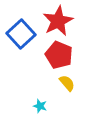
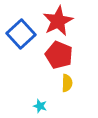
yellow semicircle: rotated 42 degrees clockwise
